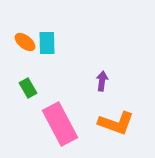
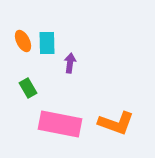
orange ellipse: moved 2 px left, 1 px up; rotated 25 degrees clockwise
purple arrow: moved 32 px left, 18 px up
pink rectangle: rotated 51 degrees counterclockwise
